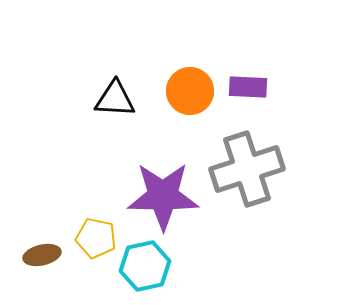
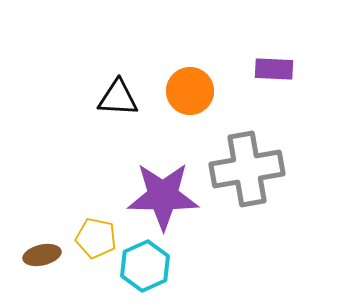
purple rectangle: moved 26 px right, 18 px up
black triangle: moved 3 px right, 1 px up
gray cross: rotated 8 degrees clockwise
cyan hexagon: rotated 12 degrees counterclockwise
